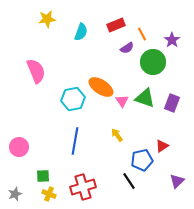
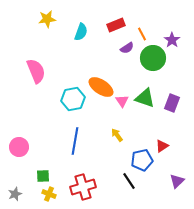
green circle: moved 4 px up
